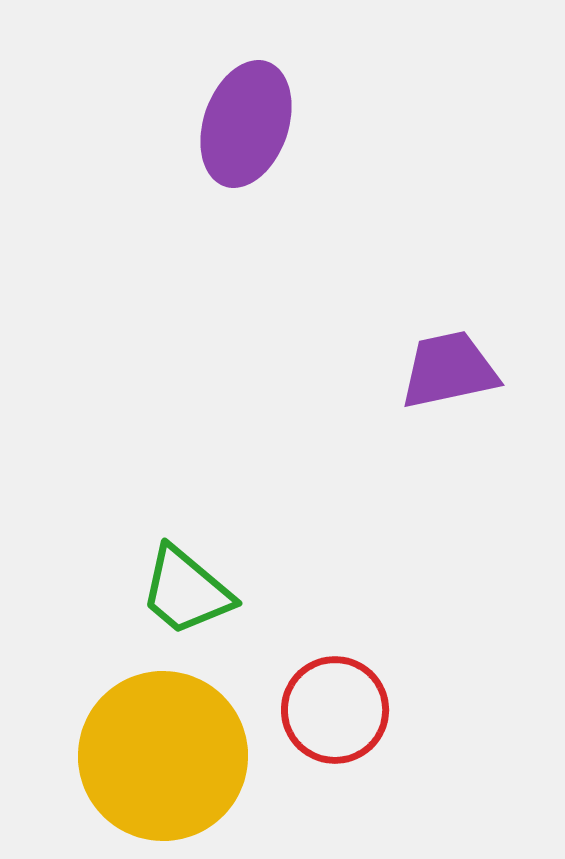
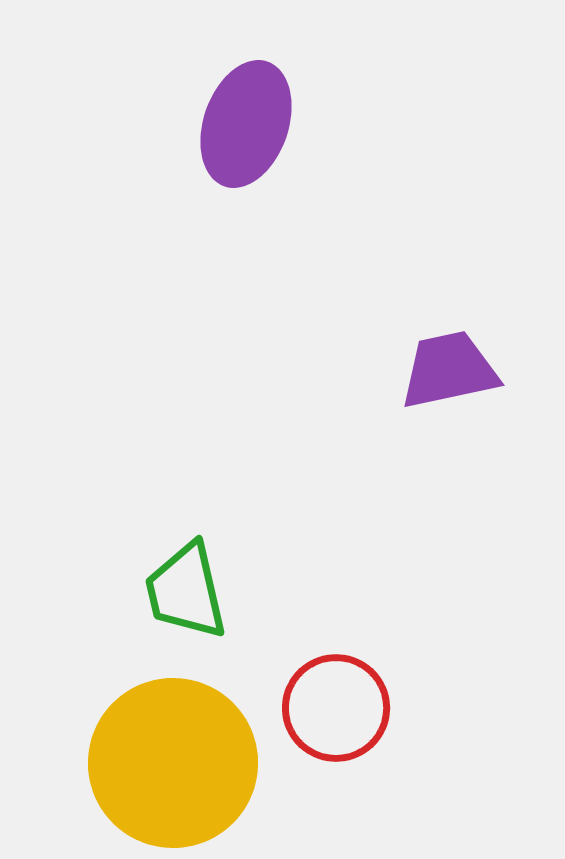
green trapezoid: rotated 37 degrees clockwise
red circle: moved 1 px right, 2 px up
yellow circle: moved 10 px right, 7 px down
